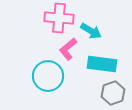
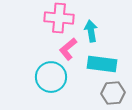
cyan arrow: rotated 130 degrees counterclockwise
cyan circle: moved 3 px right, 1 px down
gray hexagon: rotated 15 degrees clockwise
